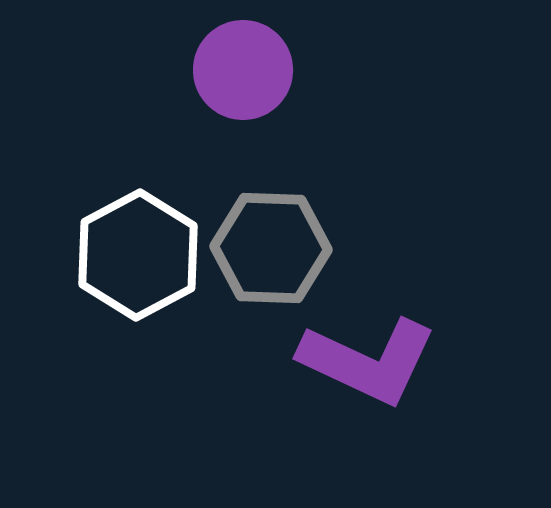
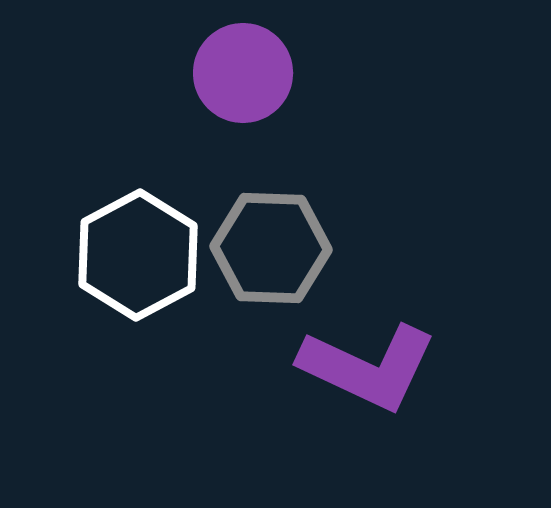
purple circle: moved 3 px down
purple L-shape: moved 6 px down
